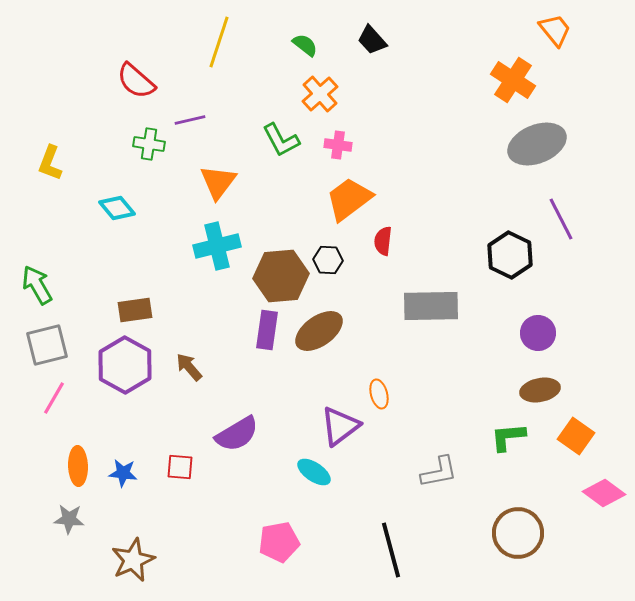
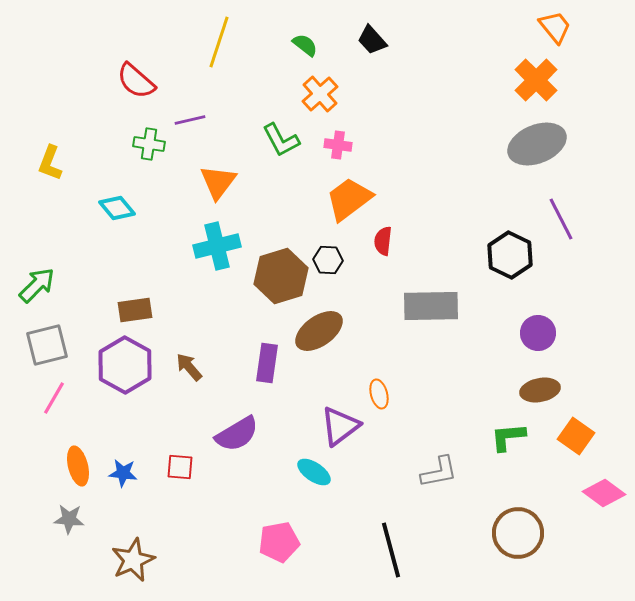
orange trapezoid at (555, 30): moved 3 px up
orange cross at (513, 80): moved 23 px right; rotated 12 degrees clockwise
brown hexagon at (281, 276): rotated 12 degrees counterclockwise
green arrow at (37, 285): rotated 75 degrees clockwise
purple rectangle at (267, 330): moved 33 px down
orange ellipse at (78, 466): rotated 12 degrees counterclockwise
